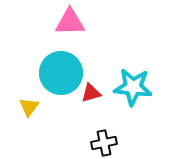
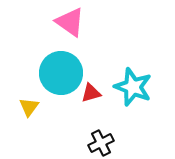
pink triangle: rotated 36 degrees clockwise
cyan star: rotated 15 degrees clockwise
black cross: moved 3 px left; rotated 15 degrees counterclockwise
